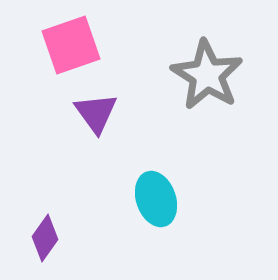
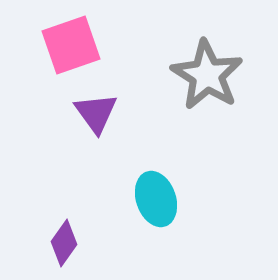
purple diamond: moved 19 px right, 5 px down
